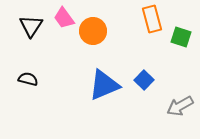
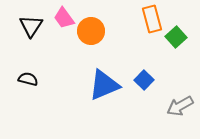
orange circle: moved 2 px left
green square: moved 5 px left; rotated 30 degrees clockwise
